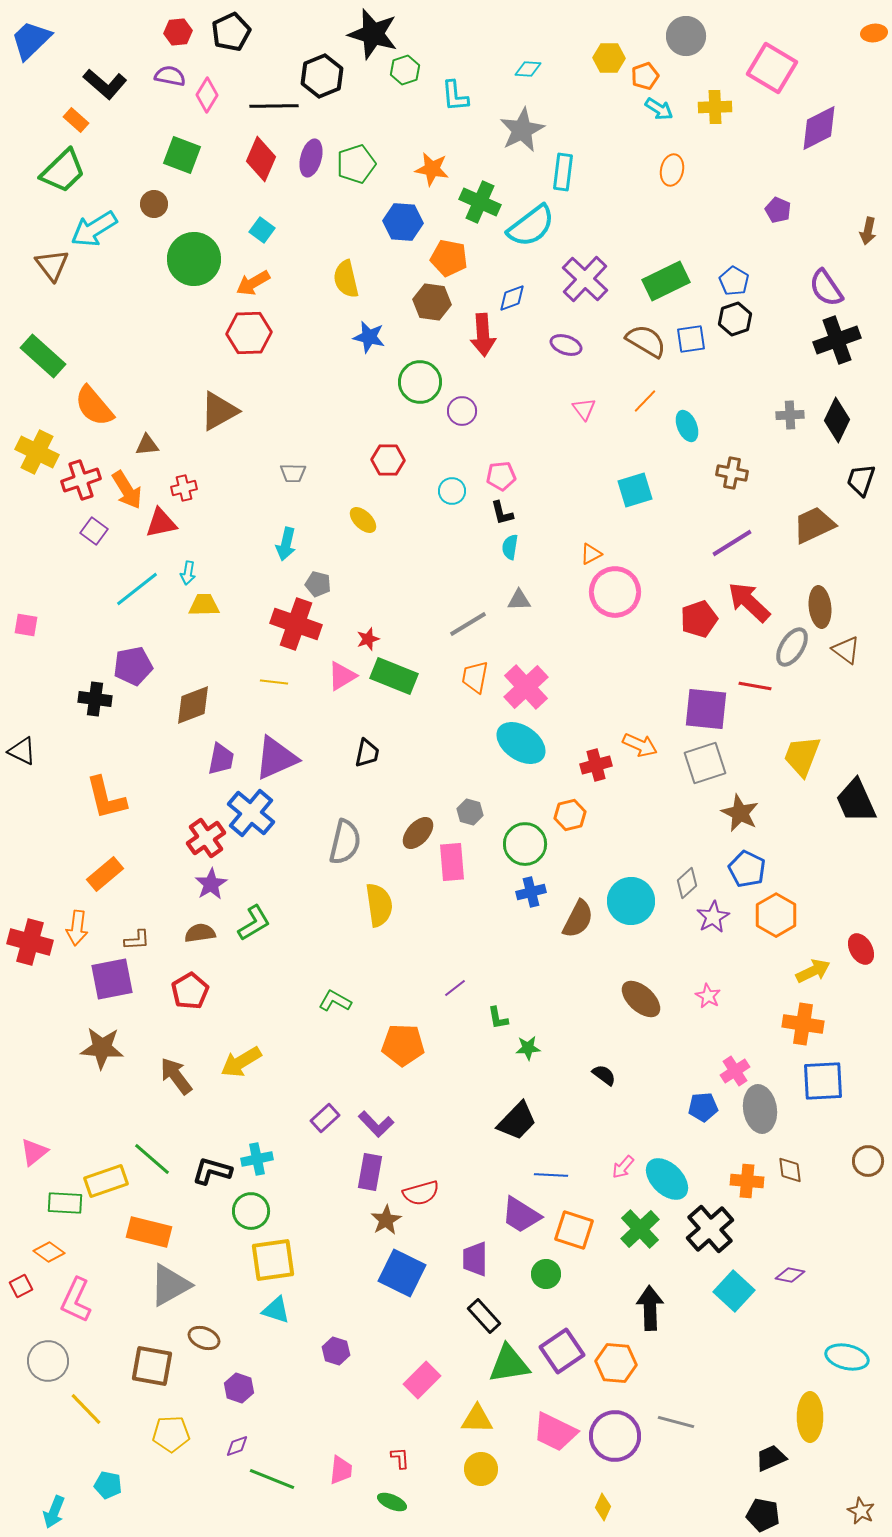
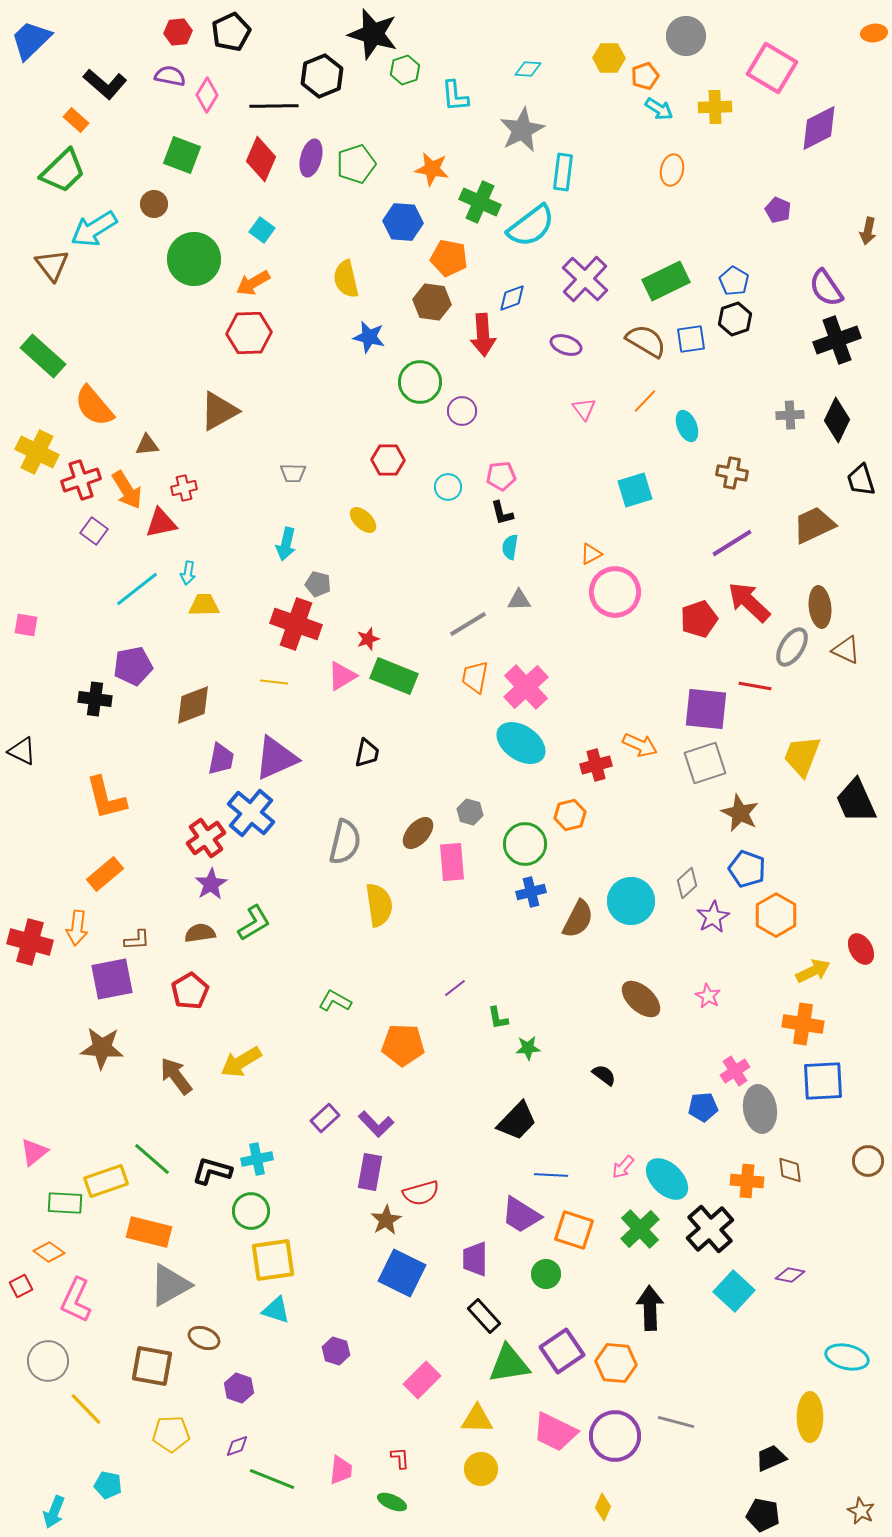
black trapezoid at (861, 480): rotated 36 degrees counterclockwise
cyan circle at (452, 491): moved 4 px left, 4 px up
brown triangle at (846, 650): rotated 12 degrees counterclockwise
blue pentagon at (747, 869): rotated 6 degrees counterclockwise
